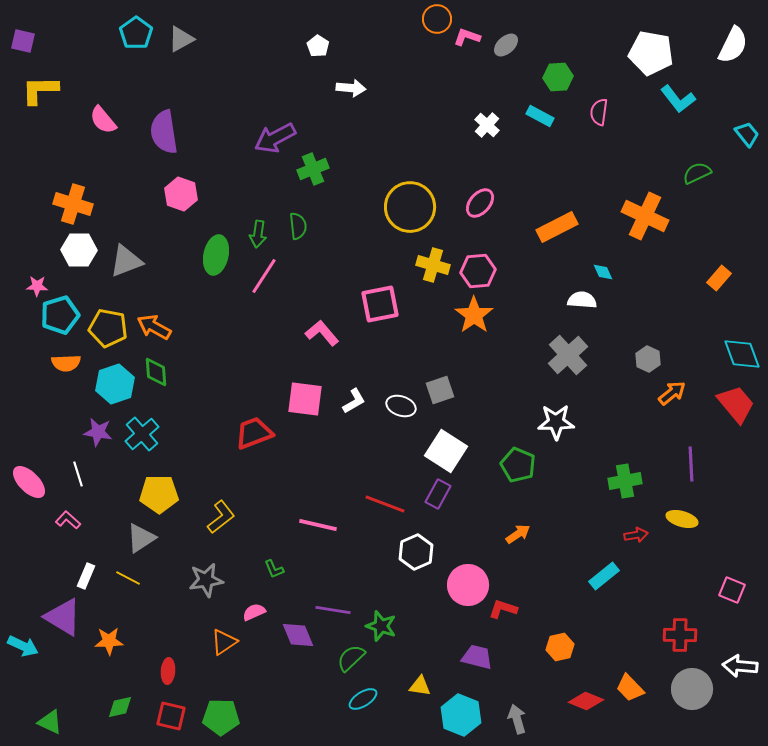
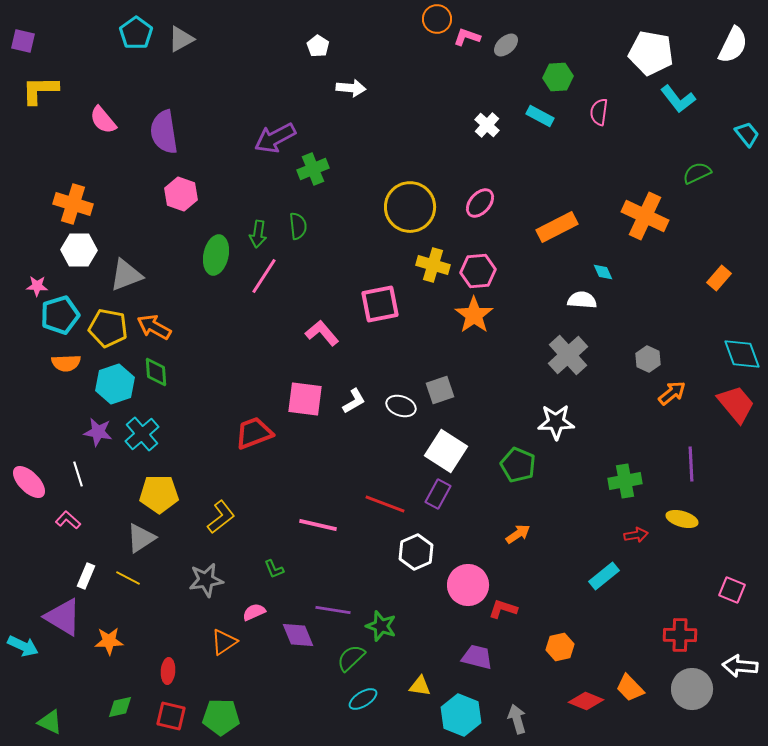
gray triangle at (126, 261): moved 14 px down
